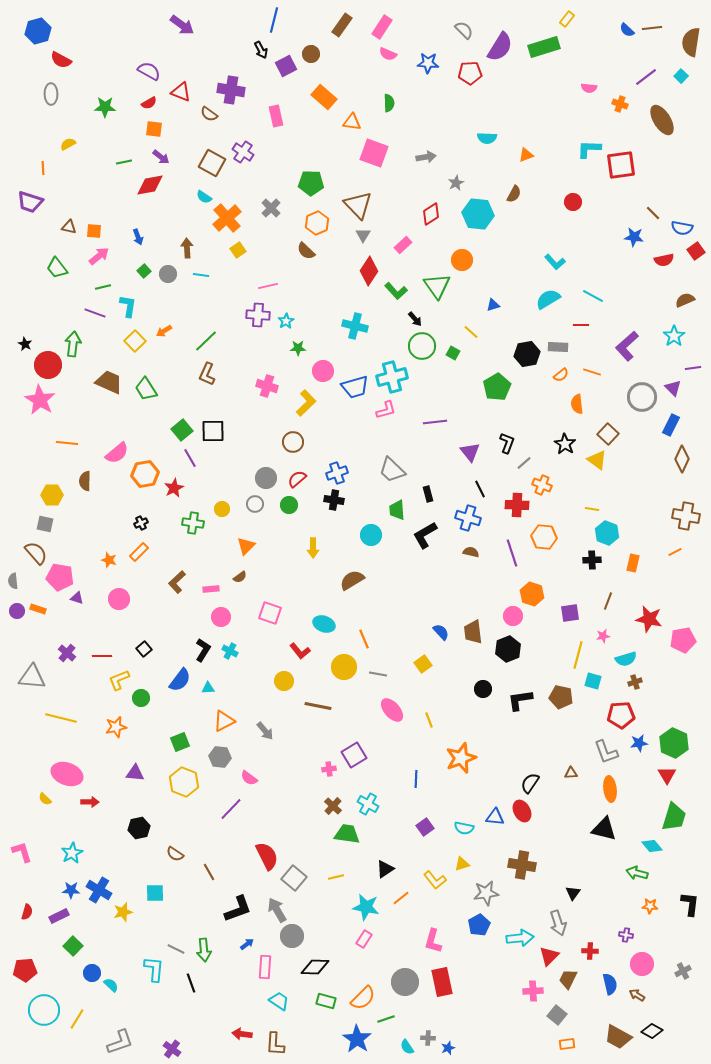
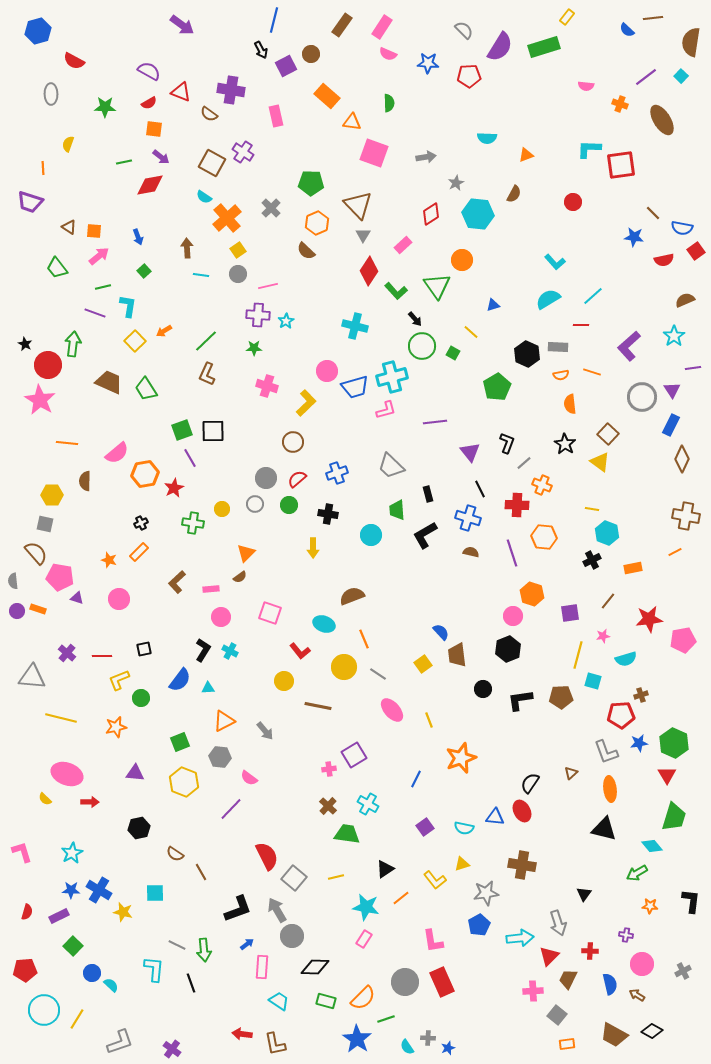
yellow rectangle at (567, 19): moved 2 px up
brown line at (652, 28): moved 1 px right, 10 px up
red semicircle at (61, 60): moved 13 px right, 1 px down
red pentagon at (470, 73): moved 1 px left, 3 px down
pink semicircle at (589, 88): moved 3 px left, 2 px up
orange rectangle at (324, 97): moved 3 px right, 1 px up
yellow semicircle at (68, 144): rotated 42 degrees counterclockwise
brown triangle at (69, 227): rotated 21 degrees clockwise
gray circle at (168, 274): moved 70 px right
cyan line at (593, 296): rotated 70 degrees counterclockwise
purple L-shape at (627, 346): moved 2 px right
green star at (298, 348): moved 44 px left
black hexagon at (527, 354): rotated 25 degrees counterclockwise
pink circle at (323, 371): moved 4 px right
orange semicircle at (561, 375): rotated 28 degrees clockwise
purple triangle at (673, 388): moved 1 px left, 2 px down; rotated 12 degrees clockwise
orange semicircle at (577, 404): moved 7 px left
green square at (182, 430): rotated 20 degrees clockwise
yellow triangle at (597, 460): moved 3 px right, 2 px down
gray trapezoid at (392, 470): moved 1 px left, 4 px up
black cross at (334, 500): moved 6 px left, 14 px down
orange triangle at (246, 546): moved 7 px down
black cross at (592, 560): rotated 24 degrees counterclockwise
orange rectangle at (633, 563): moved 5 px down; rotated 66 degrees clockwise
brown semicircle at (352, 580): moved 16 px down; rotated 10 degrees clockwise
brown line at (608, 601): rotated 18 degrees clockwise
red star at (649, 619): rotated 20 degrees counterclockwise
brown trapezoid at (473, 632): moved 16 px left, 23 px down
black square at (144, 649): rotated 28 degrees clockwise
gray line at (378, 674): rotated 24 degrees clockwise
brown cross at (635, 682): moved 6 px right, 13 px down
brown pentagon at (561, 697): rotated 15 degrees counterclockwise
brown triangle at (571, 773): rotated 40 degrees counterclockwise
blue line at (416, 779): rotated 24 degrees clockwise
brown cross at (333, 806): moved 5 px left
brown line at (209, 872): moved 8 px left
green arrow at (637, 873): rotated 45 degrees counterclockwise
black triangle at (573, 893): moved 11 px right, 1 px down
black L-shape at (690, 904): moved 1 px right, 3 px up
yellow star at (123, 912): rotated 30 degrees clockwise
pink L-shape at (433, 941): rotated 25 degrees counterclockwise
gray line at (176, 949): moved 1 px right, 4 px up
pink rectangle at (265, 967): moved 3 px left
red rectangle at (442, 982): rotated 12 degrees counterclockwise
brown trapezoid at (618, 1037): moved 4 px left, 2 px up
brown L-shape at (275, 1044): rotated 15 degrees counterclockwise
